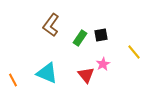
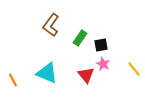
black square: moved 10 px down
yellow line: moved 17 px down
pink star: rotated 16 degrees counterclockwise
